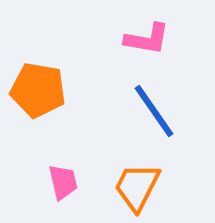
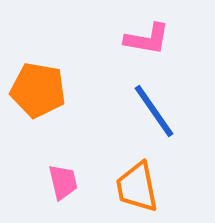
orange trapezoid: rotated 38 degrees counterclockwise
